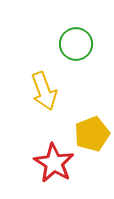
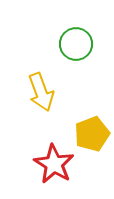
yellow arrow: moved 3 px left, 1 px down
red star: moved 1 px down
